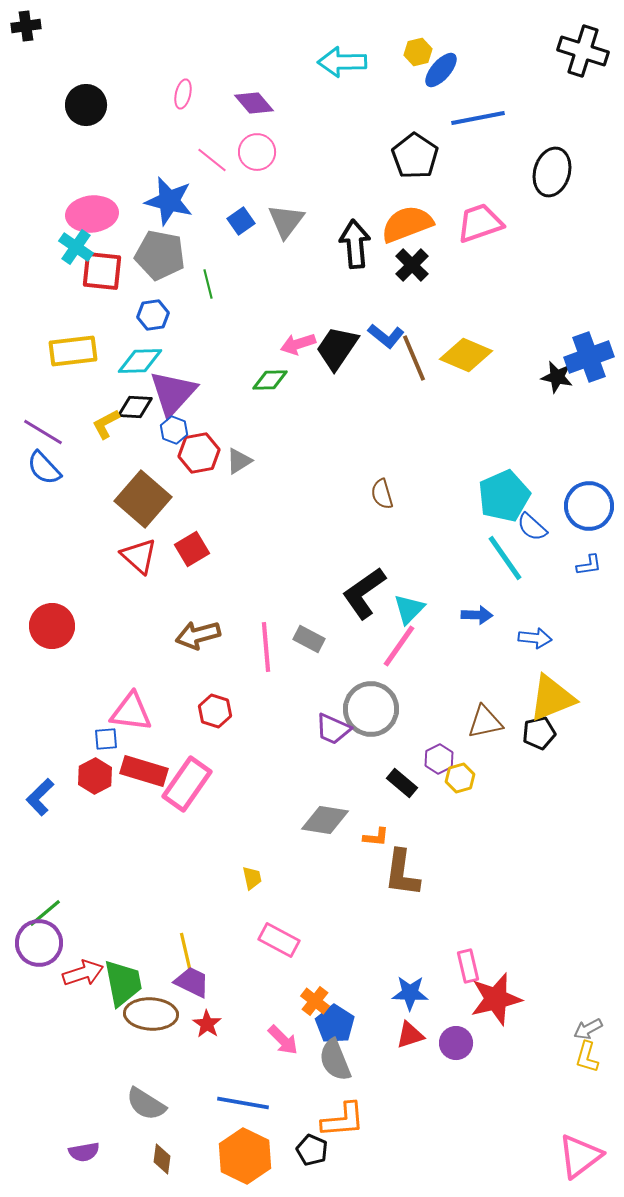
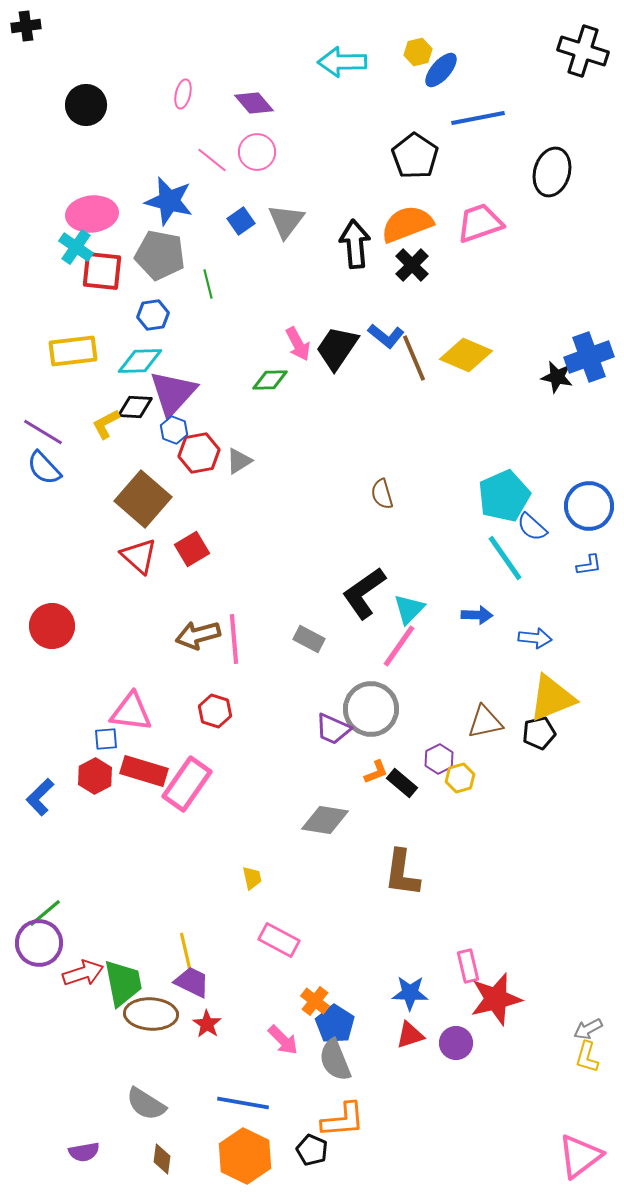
pink arrow at (298, 344): rotated 100 degrees counterclockwise
pink line at (266, 647): moved 32 px left, 8 px up
orange L-shape at (376, 837): moved 65 px up; rotated 28 degrees counterclockwise
